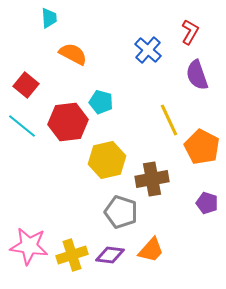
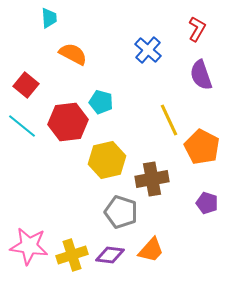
red L-shape: moved 7 px right, 3 px up
purple semicircle: moved 4 px right
